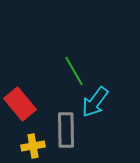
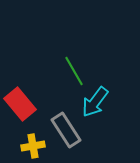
gray rectangle: rotated 32 degrees counterclockwise
